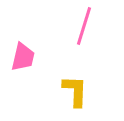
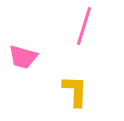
pink trapezoid: rotated 92 degrees clockwise
